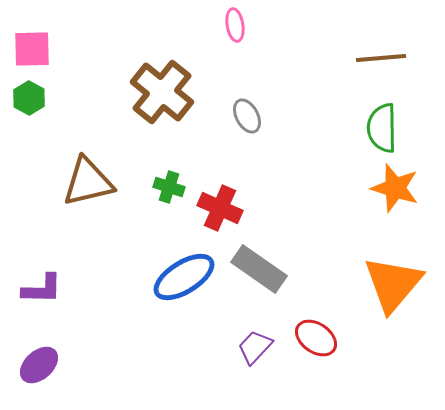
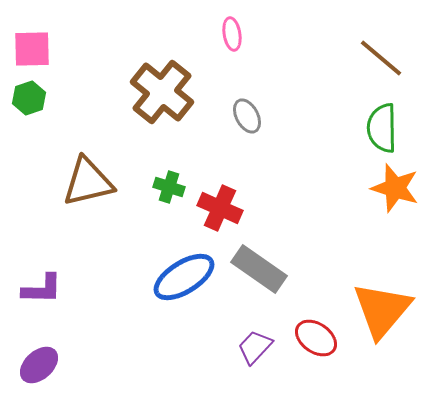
pink ellipse: moved 3 px left, 9 px down
brown line: rotated 45 degrees clockwise
green hexagon: rotated 12 degrees clockwise
orange triangle: moved 11 px left, 26 px down
